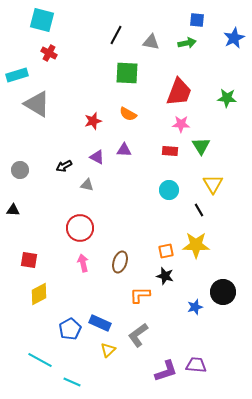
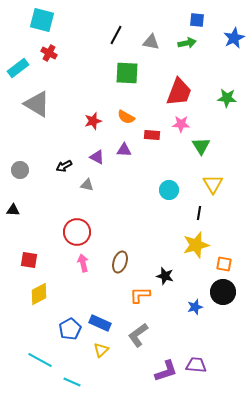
cyan rectangle at (17, 75): moved 1 px right, 7 px up; rotated 20 degrees counterclockwise
orange semicircle at (128, 114): moved 2 px left, 3 px down
red rectangle at (170, 151): moved 18 px left, 16 px up
black line at (199, 210): moved 3 px down; rotated 40 degrees clockwise
red circle at (80, 228): moved 3 px left, 4 px down
yellow star at (196, 245): rotated 16 degrees counterclockwise
orange square at (166, 251): moved 58 px right, 13 px down; rotated 21 degrees clockwise
yellow triangle at (108, 350): moved 7 px left
